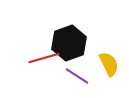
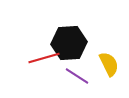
black hexagon: rotated 16 degrees clockwise
